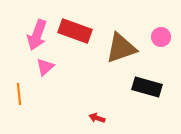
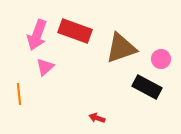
pink circle: moved 22 px down
black rectangle: rotated 12 degrees clockwise
